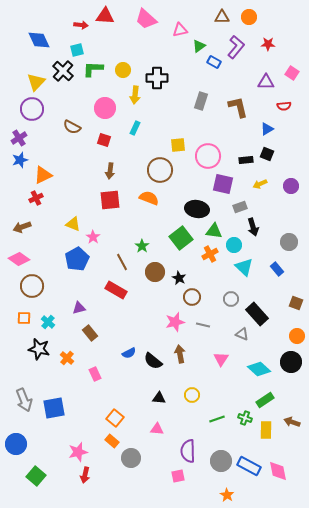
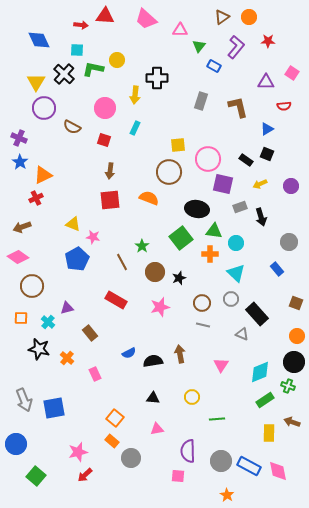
brown triangle at (222, 17): rotated 35 degrees counterclockwise
pink triangle at (180, 30): rotated 14 degrees clockwise
red star at (268, 44): moved 3 px up
green triangle at (199, 46): rotated 16 degrees counterclockwise
cyan square at (77, 50): rotated 16 degrees clockwise
blue rectangle at (214, 62): moved 4 px down
green L-shape at (93, 69): rotated 10 degrees clockwise
yellow circle at (123, 70): moved 6 px left, 10 px up
black cross at (63, 71): moved 1 px right, 3 px down
yellow triangle at (36, 82): rotated 12 degrees counterclockwise
purple circle at (32, 109): moved 12 px right, 1 px up
purple cross at (19, 138): rotated 35 degrees counterclockwise
pink circle at (208, 156): moved 3 px down
blue star at (20, 160): moved 2 px down; rotated 21 degrees counterclockwise
black rectangle at (246, 160): rotated 40 degrees clockwise
brown circle at (160, 170): moved 9 px right, 2 px down
black arrow at (253, 227): moved 8 px right, 10 px up
pink star at (93, 237): rotated 24 degrees counterclockwise
cyan circle at (234, 245): moved 2 px right, 2 px up
orange cross at (210, 254): rotated 28 degrees clockwise
pink diamond at (19, 259): moved 1 px left, 2 px up
cyan triangle at (244, 267): moved 8 px left, 6 px down
black star at (179, 278): rotated 24 degrees clockwise
red rectangle at (116, 290): moved 10 px down
brown circle at (192, 297): moved 10 px right, 6 px down
purple triangle at (79, 308): moved 12 px left
orange square at (24, 318): moved 3 px left
pink star at (175, 322): moved 15 px left, 15 px up
pink triangle at (221, 359): moved 6 px down
black semicircle at (153, 361): rotated 132 degrees clockwise
black circle at (291, 362): moved 3 px right
cyan diamond at (259, 369): moved 1 px right, 3 px down; rotated 65 degrees counterclockwise
yellow circle at (192, 395): moved 2 px down
black triangle at (159, 398): moved 6 px left
green cross at (245, 418): moved 43 px right, 32 px up
green line at (217, 419): rotated 14 degrees clockwise
pink triangle at (157, 429): rotated 16 degrees counterclockwise
yellow rectangle at (266, 430): moved 3 px right, 3 px down
red arrow at (85, 475): rotated 35 degrees clockwise
pink square at (178, 476): rotated 16 degrees clockwise
